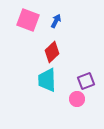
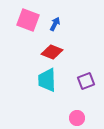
blue arrow: moved 1 px left, 3 px down
red diamond: rotated 65 degrees clockwise
pink circle: moved 19 px down
